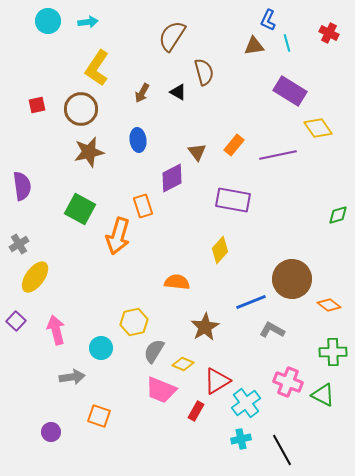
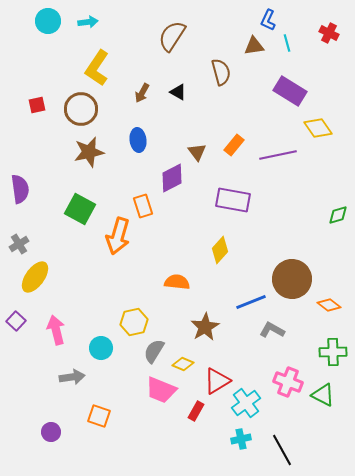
brown semicircle at (204, 72): moved 17 px right
purple semicircle at (22, 186): moved 2 px left, 3 px down
